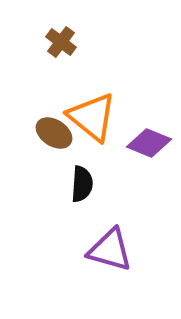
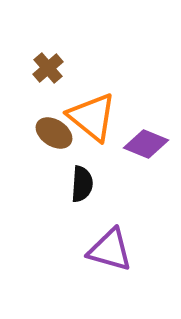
brown cross: moved 13 px left, 26 px down; rotated 12 degrees clockwise
purple diamond: moved 3 px left, 1 px down
